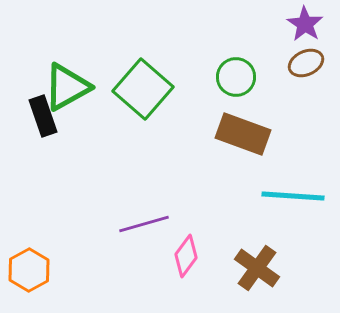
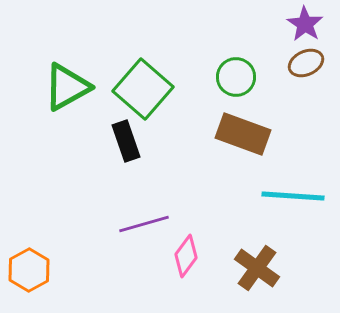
black rectangle: moved 83 px right, 25 px down
